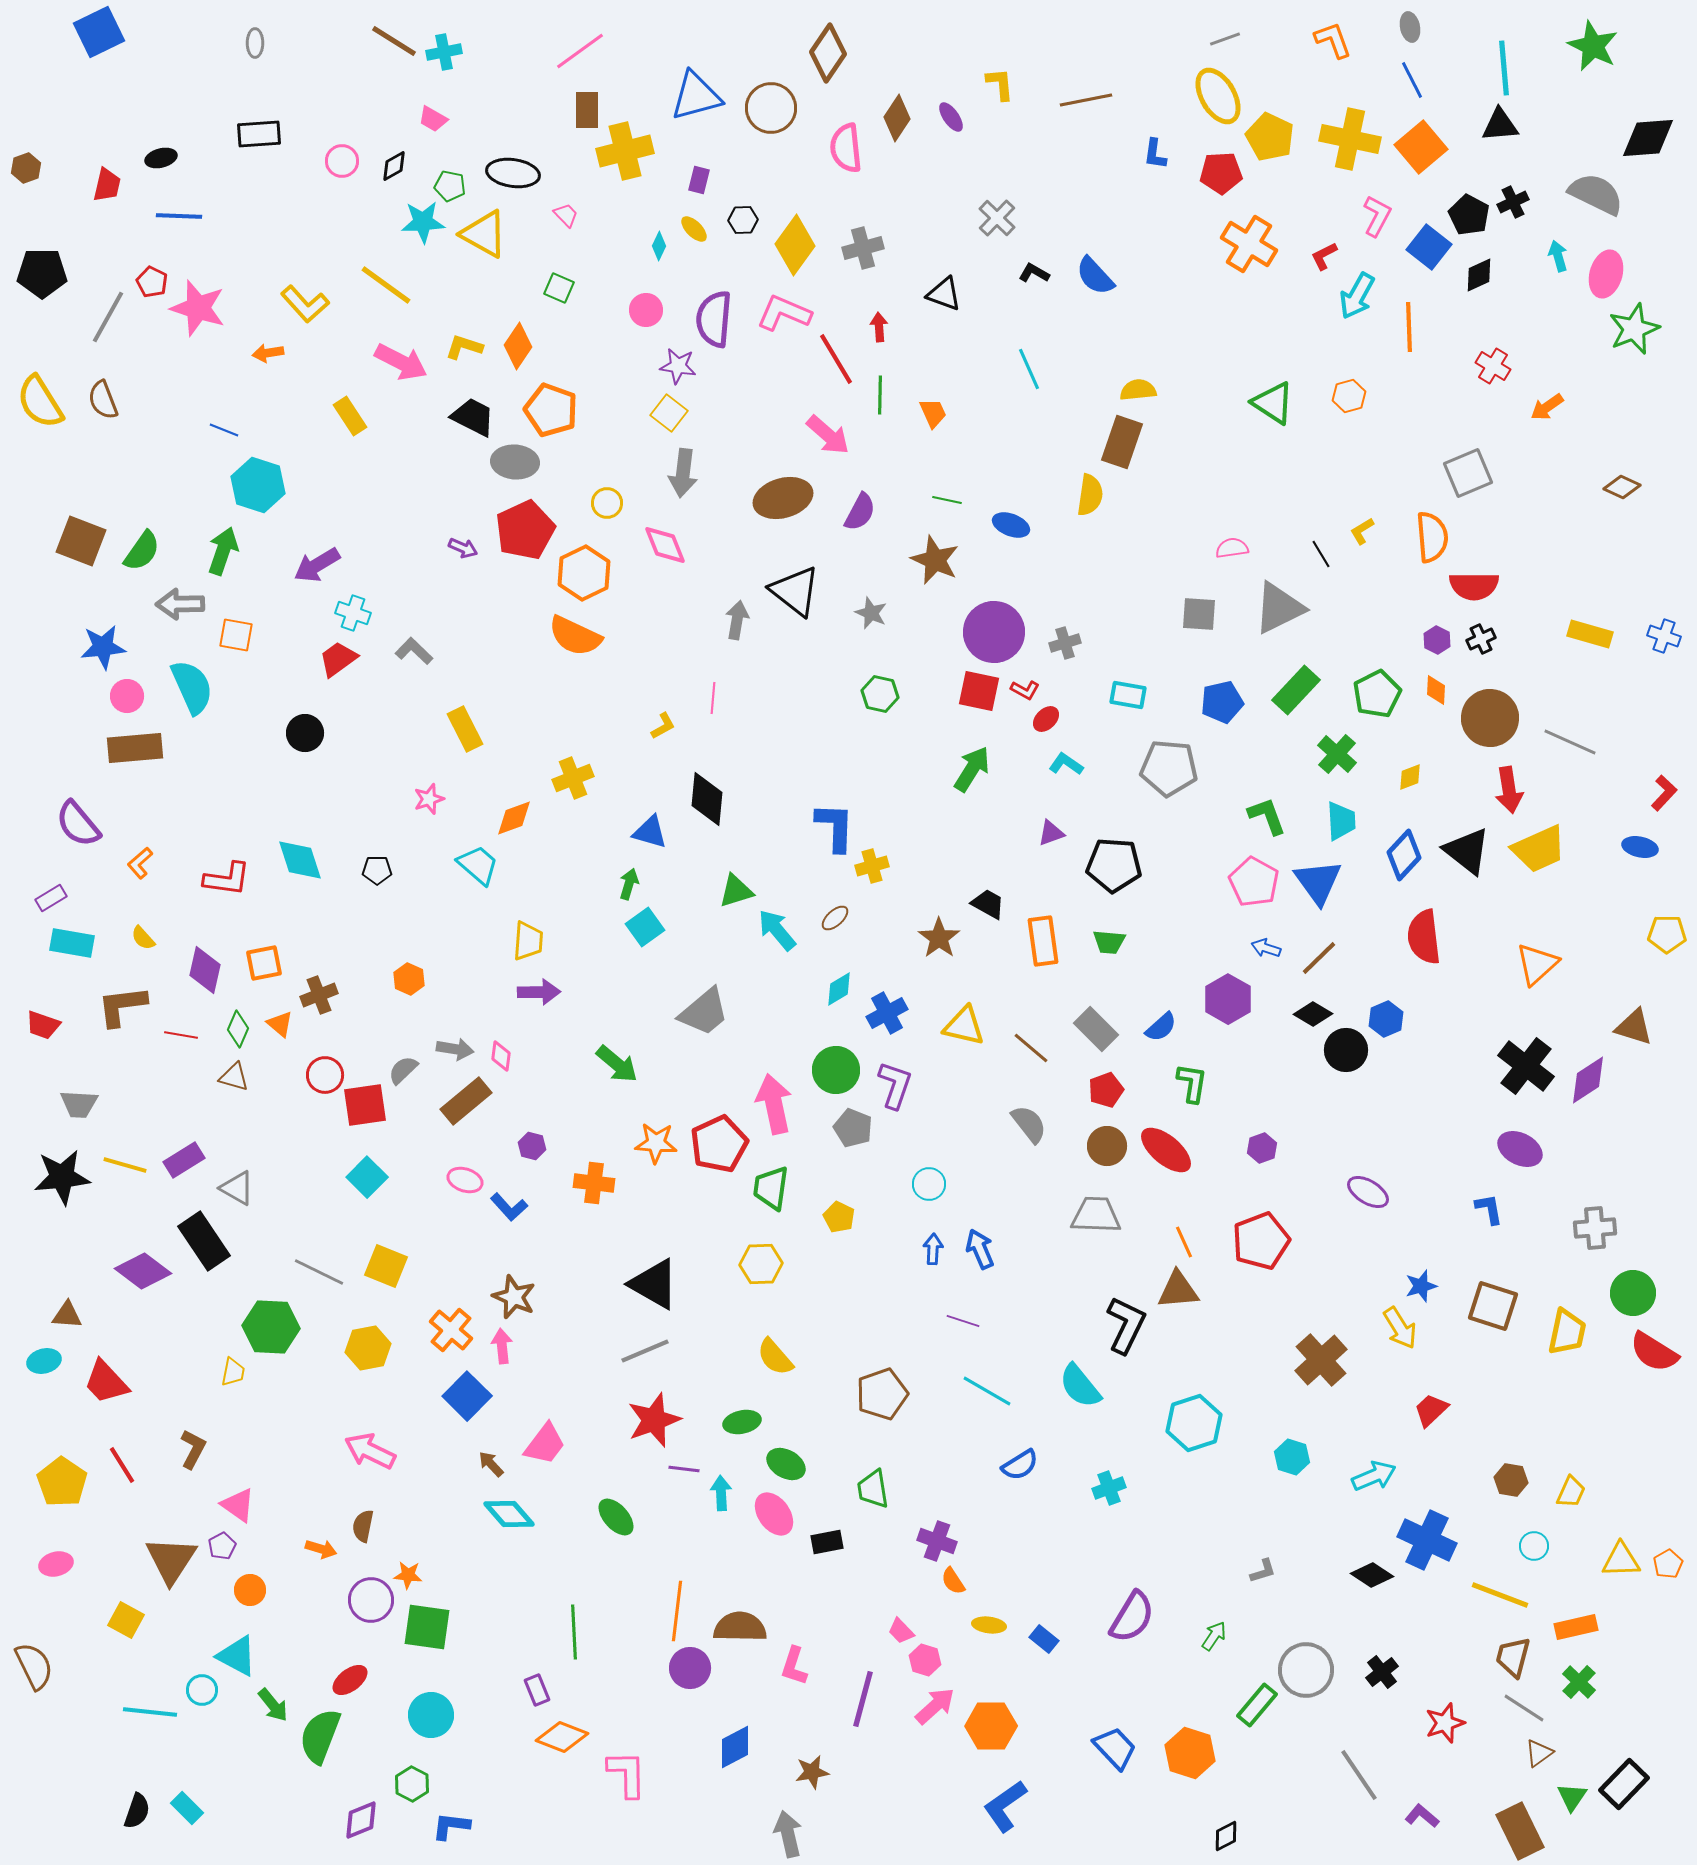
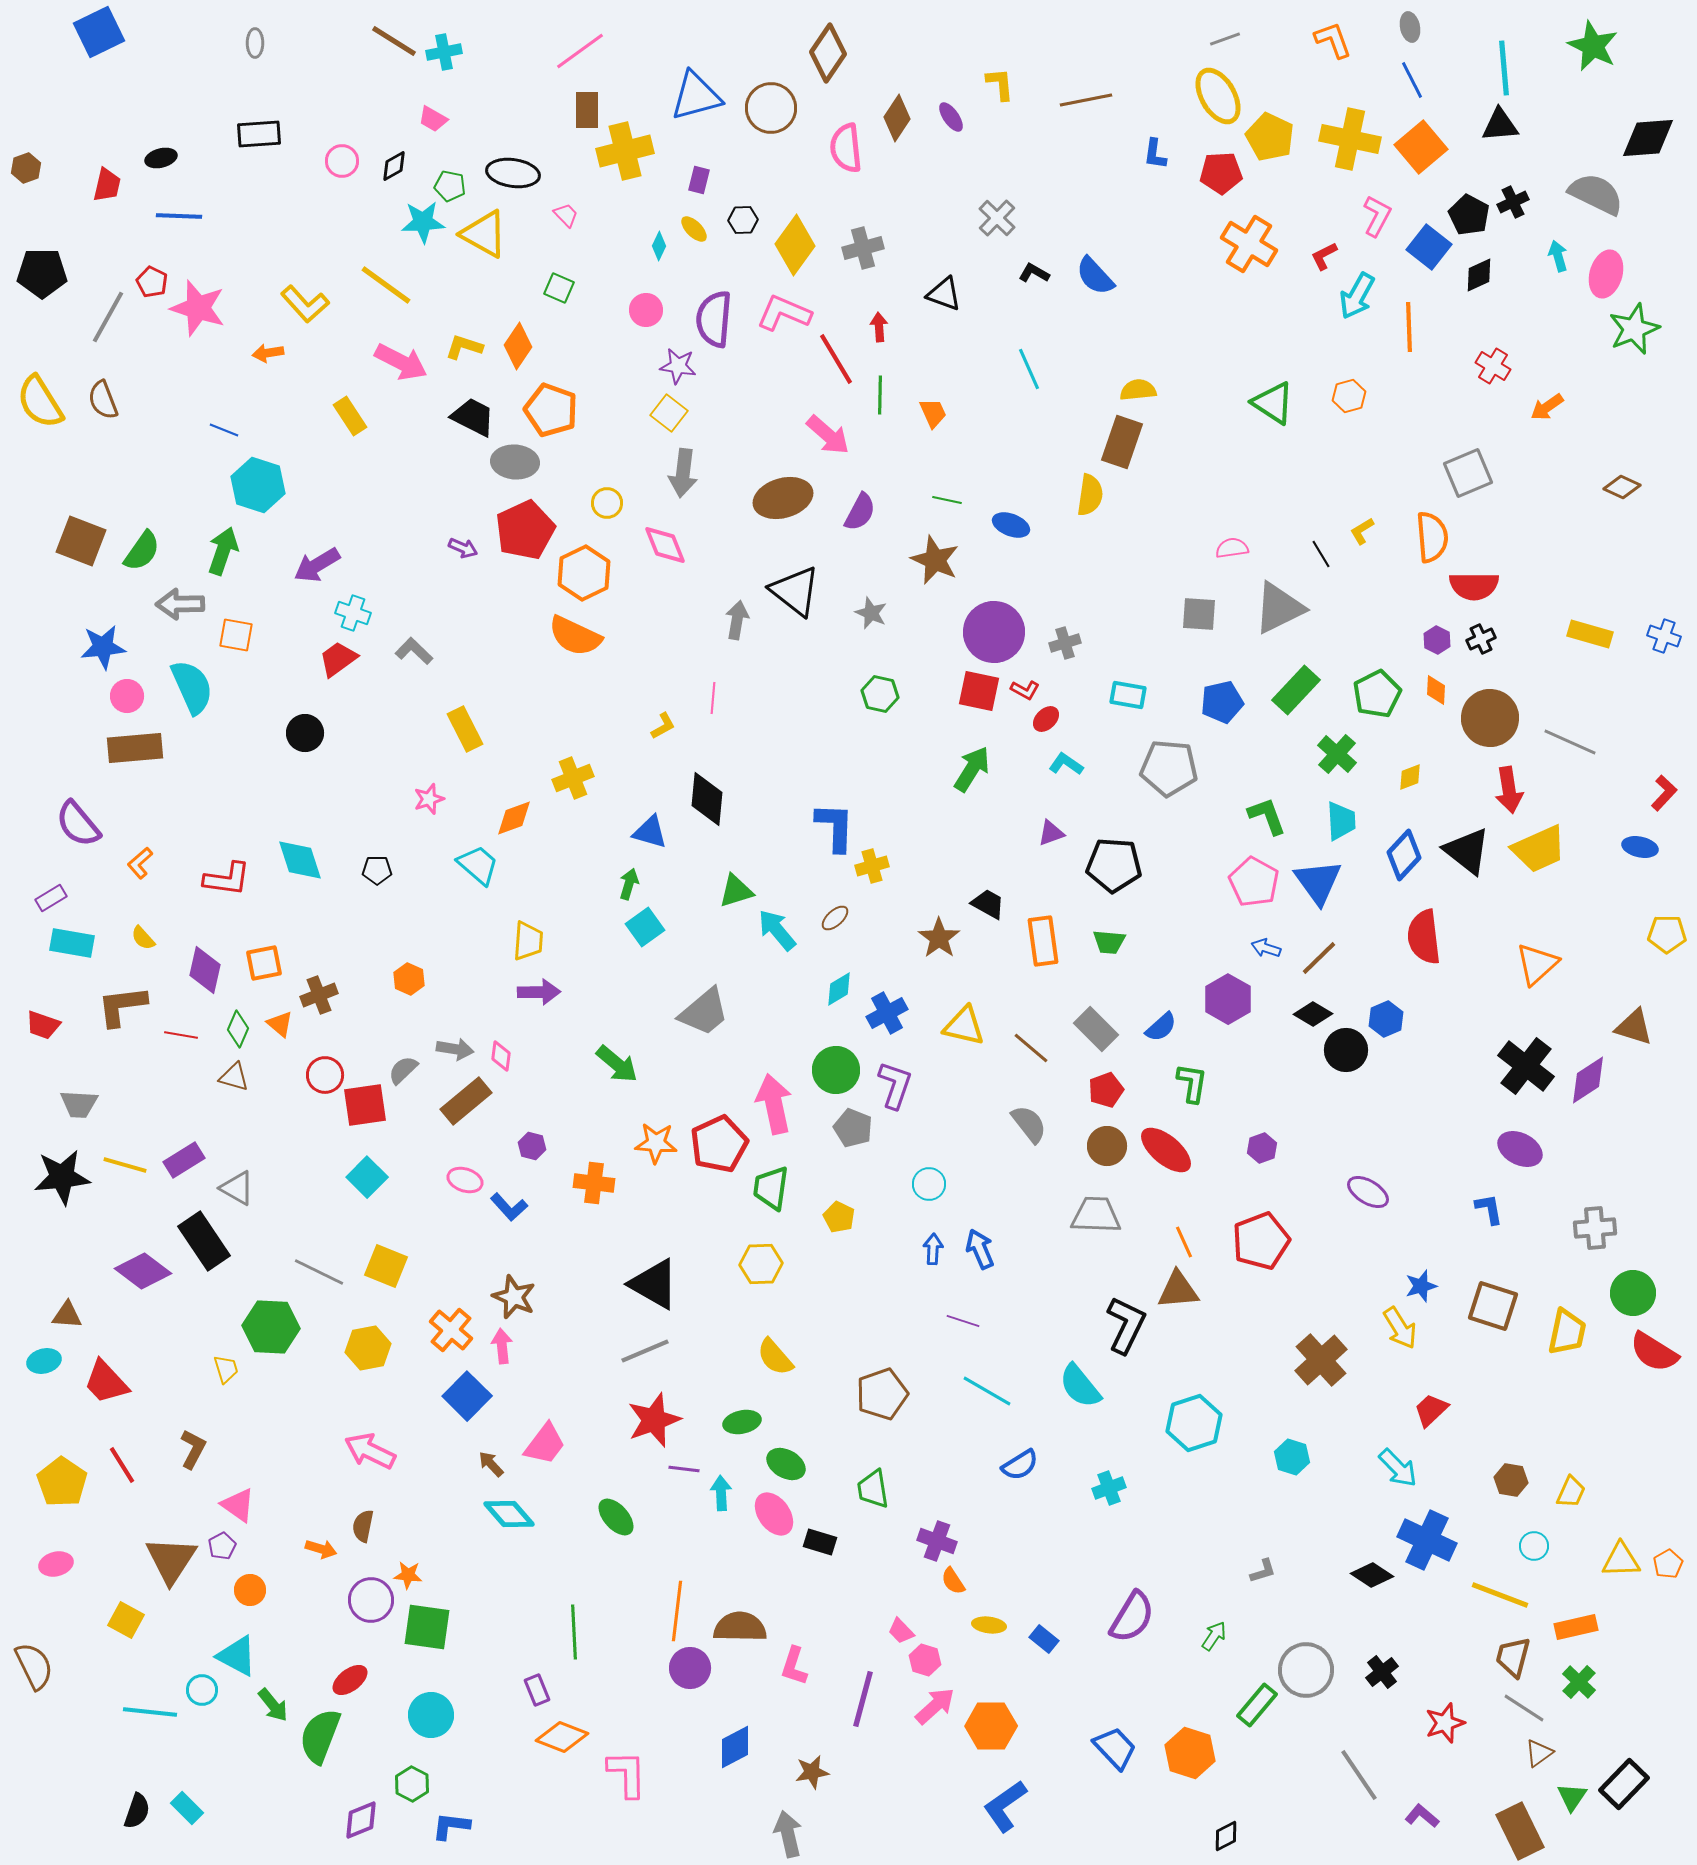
yellow trapezoid at (233, 1372): moved 7 px left, 3 px up; rotated 28 degrees counterclockwise
cyan arrow at (1374, 1476): moved 24 px right, 8 px up; rotated 69 degrees clockwise
black rectangle at (827, 1542): moved 7 px left; rotated 28 degrees clockwise
